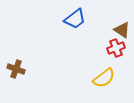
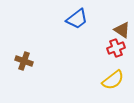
blue trapezoid: moved 2 px right
brown cross: moved 8 px right, 8 px up
yellow semicircle: moved 9 px right, 2 px down
